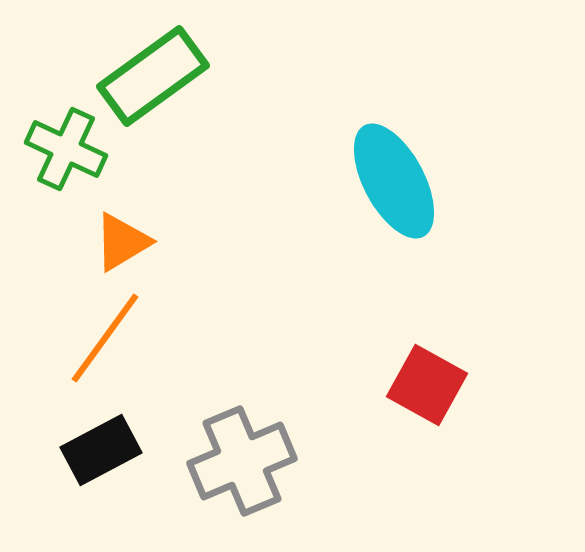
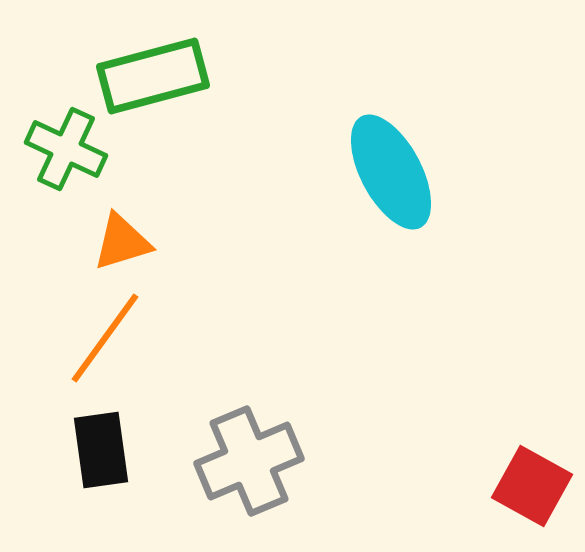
green rectangle: rotated 21 degrees clockwise
cyan ellipse: moved 3 px left, 9 px up
orange triangle: rotated 14 degrees clockwise
red square: moved 105 px right, 101 px down
black rectangle: rotated 70 degrees counterclockwise
gray cross: moved 7 px right
